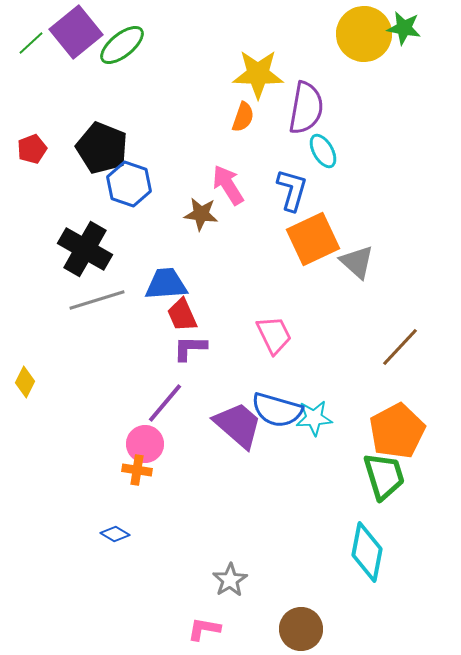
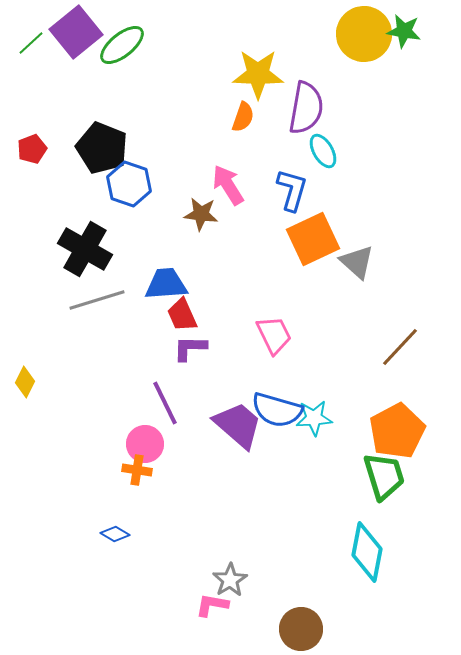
green star: moved 3 px down
purple line: rotated 66 degrees counterclockwise
pink L-shape: moved 8 px right, 24 px up
